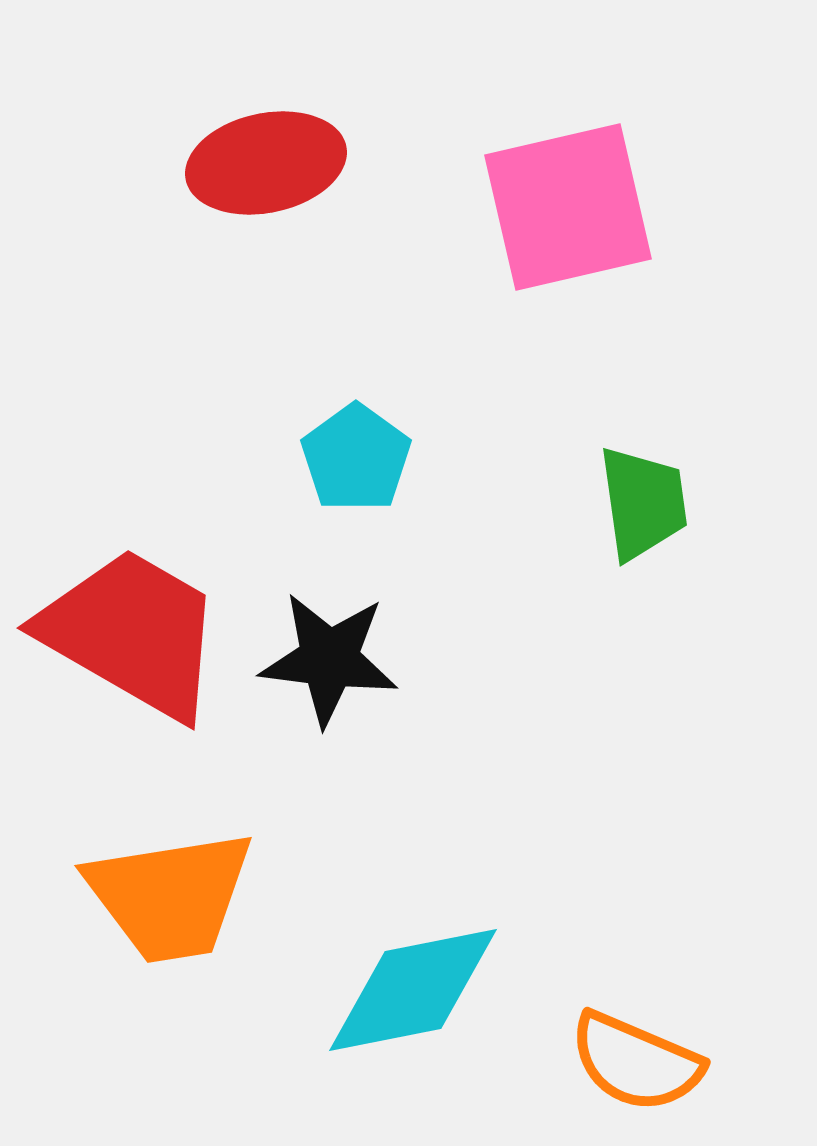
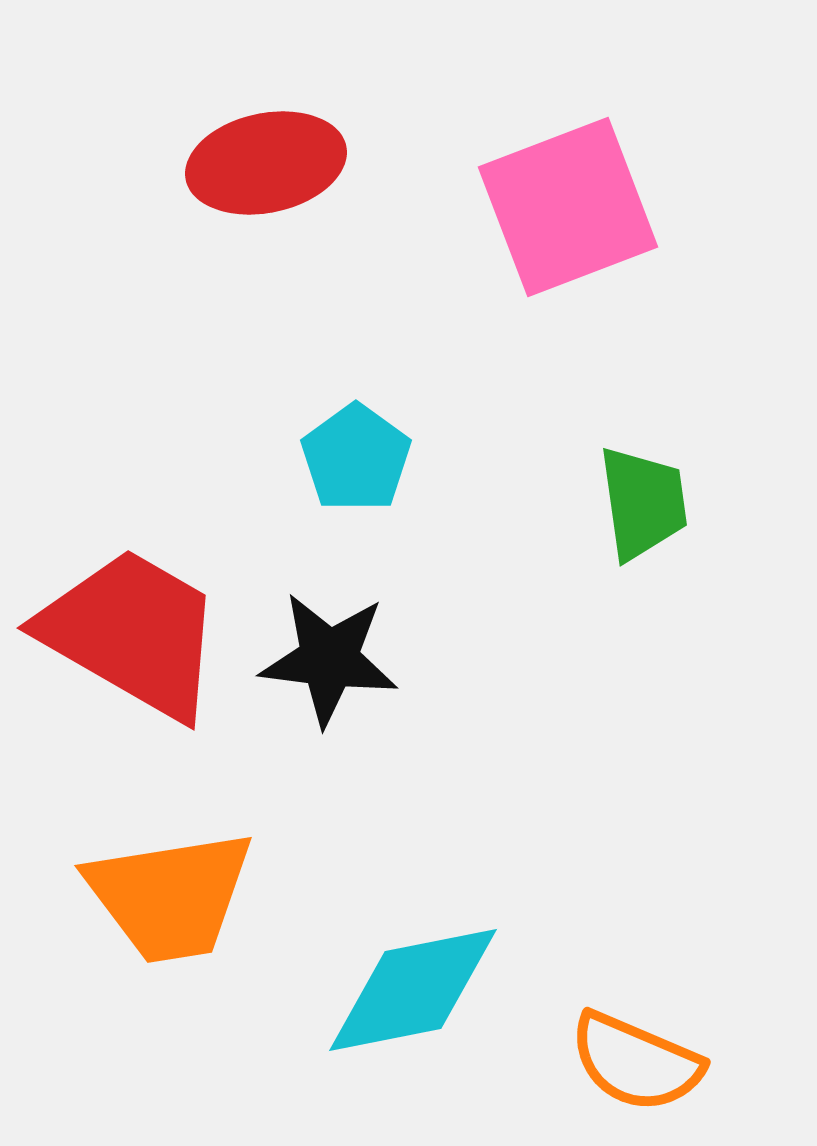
pink square: rotated 8 degrees counterclockwise
